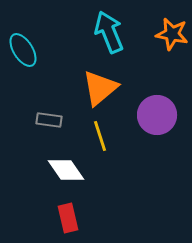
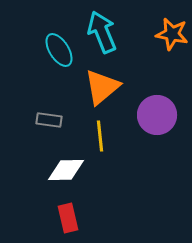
cyan arrow: moved 7 px left
cyan ellipse: moved 36 px right
orange triangle: moved 2 px right, 1 px up
yellow line: rotated 12 degrees clockwise
white diamond: rotated 57 degrees counterclockwise
